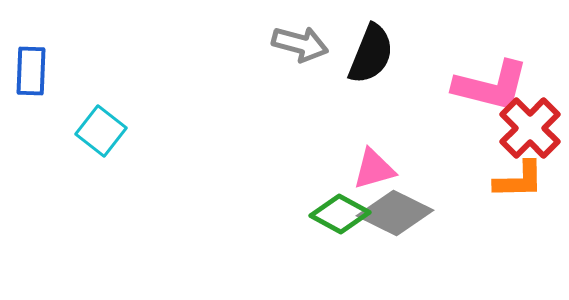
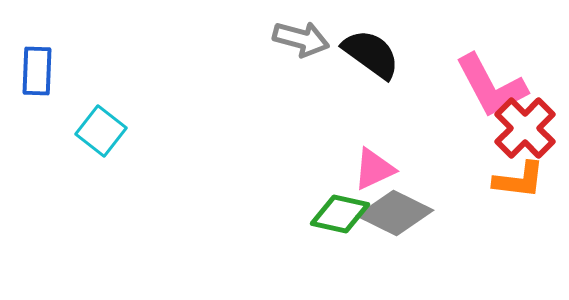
gray arrow: moved 1 px right, 5 px up
black semicircle: rotated 76 degrees counterclockwise
blue rectangle: moved 6 px right
pink L-shape: rotated 48 degrees clockwise
red cross: moved 5 px left
pink triangle: rotated 9 degrees counterclockwise
orange L-shape: rotated 8 degrees clockwise
green diamond: rotated 16 degrees counterclockwise
